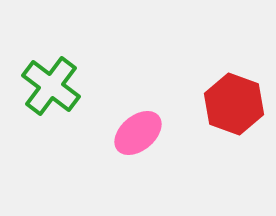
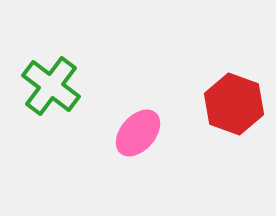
pink ellipse: rotated 9 degrees counterclockwise
